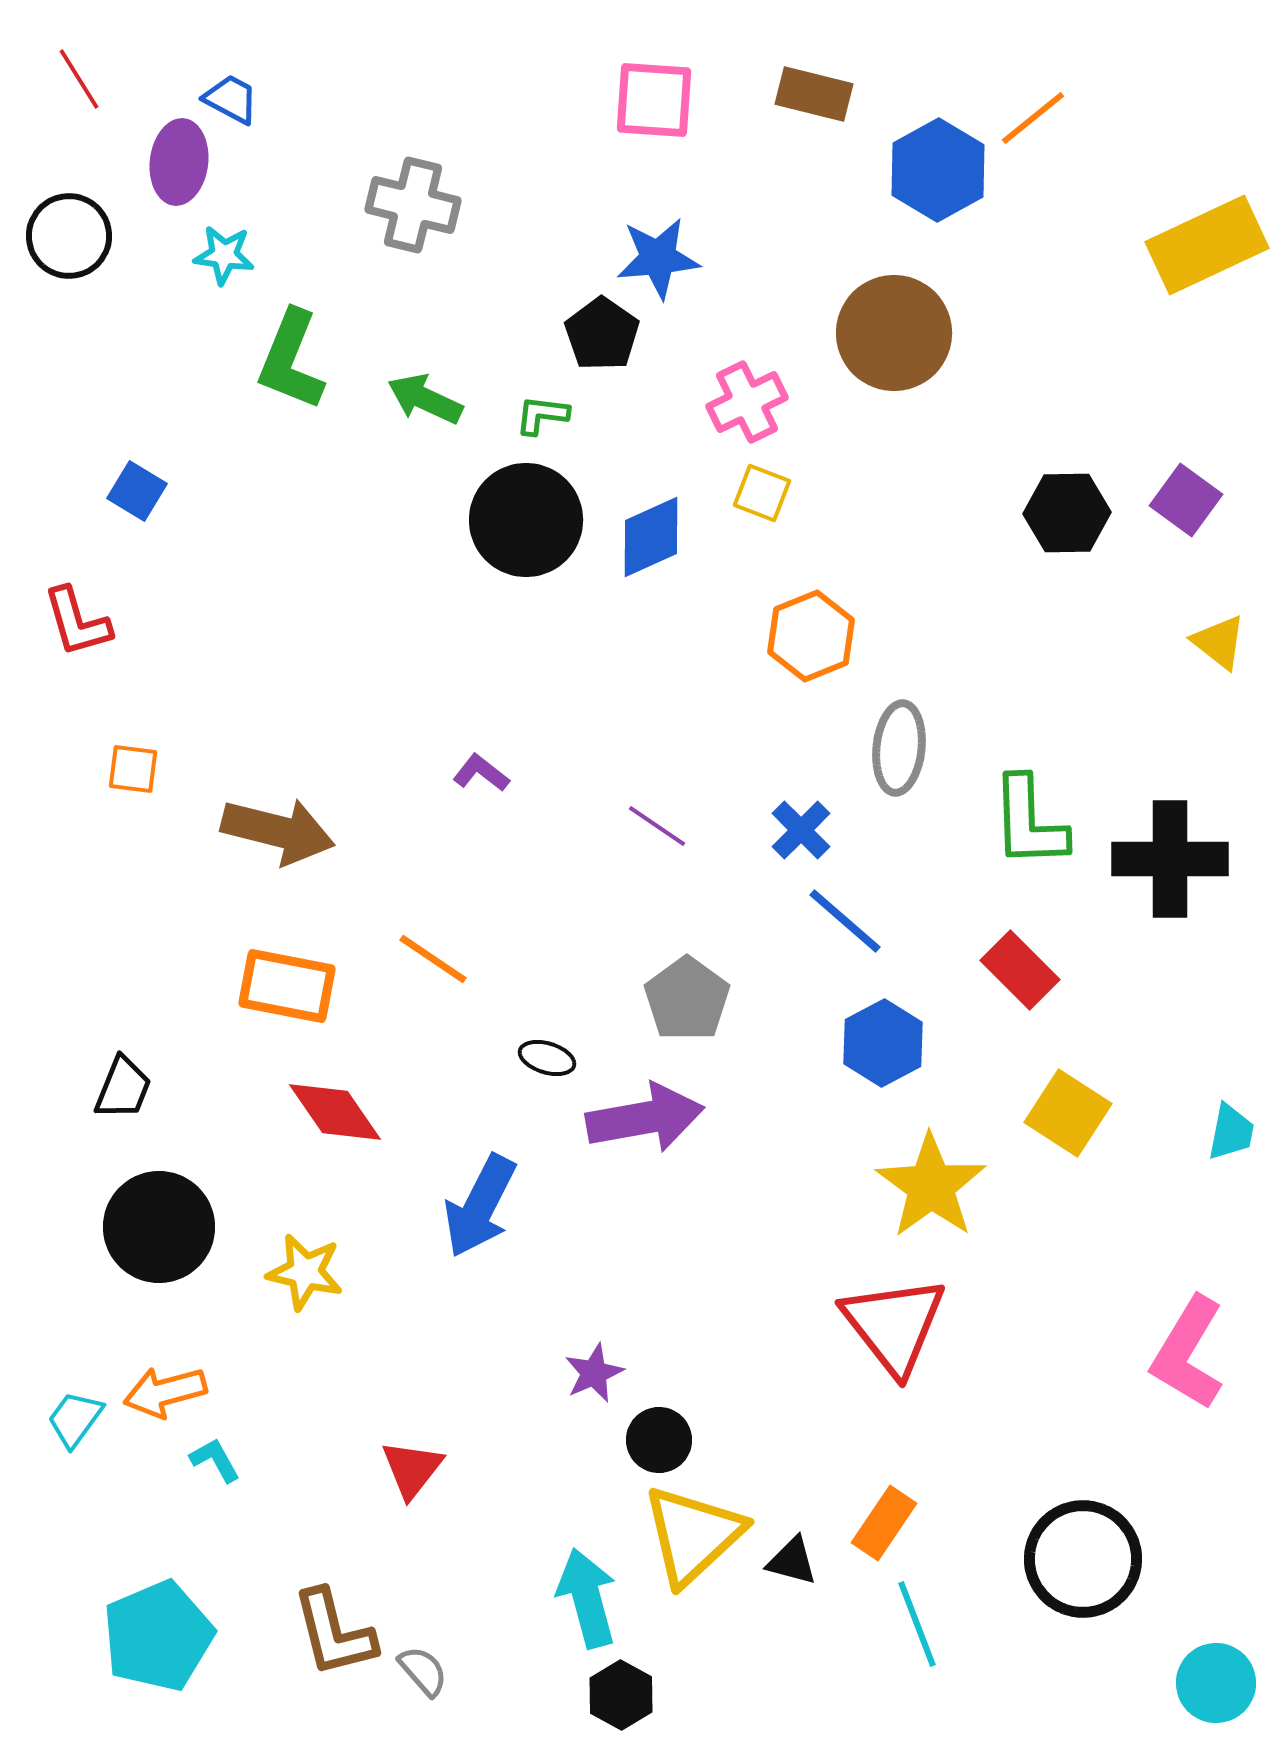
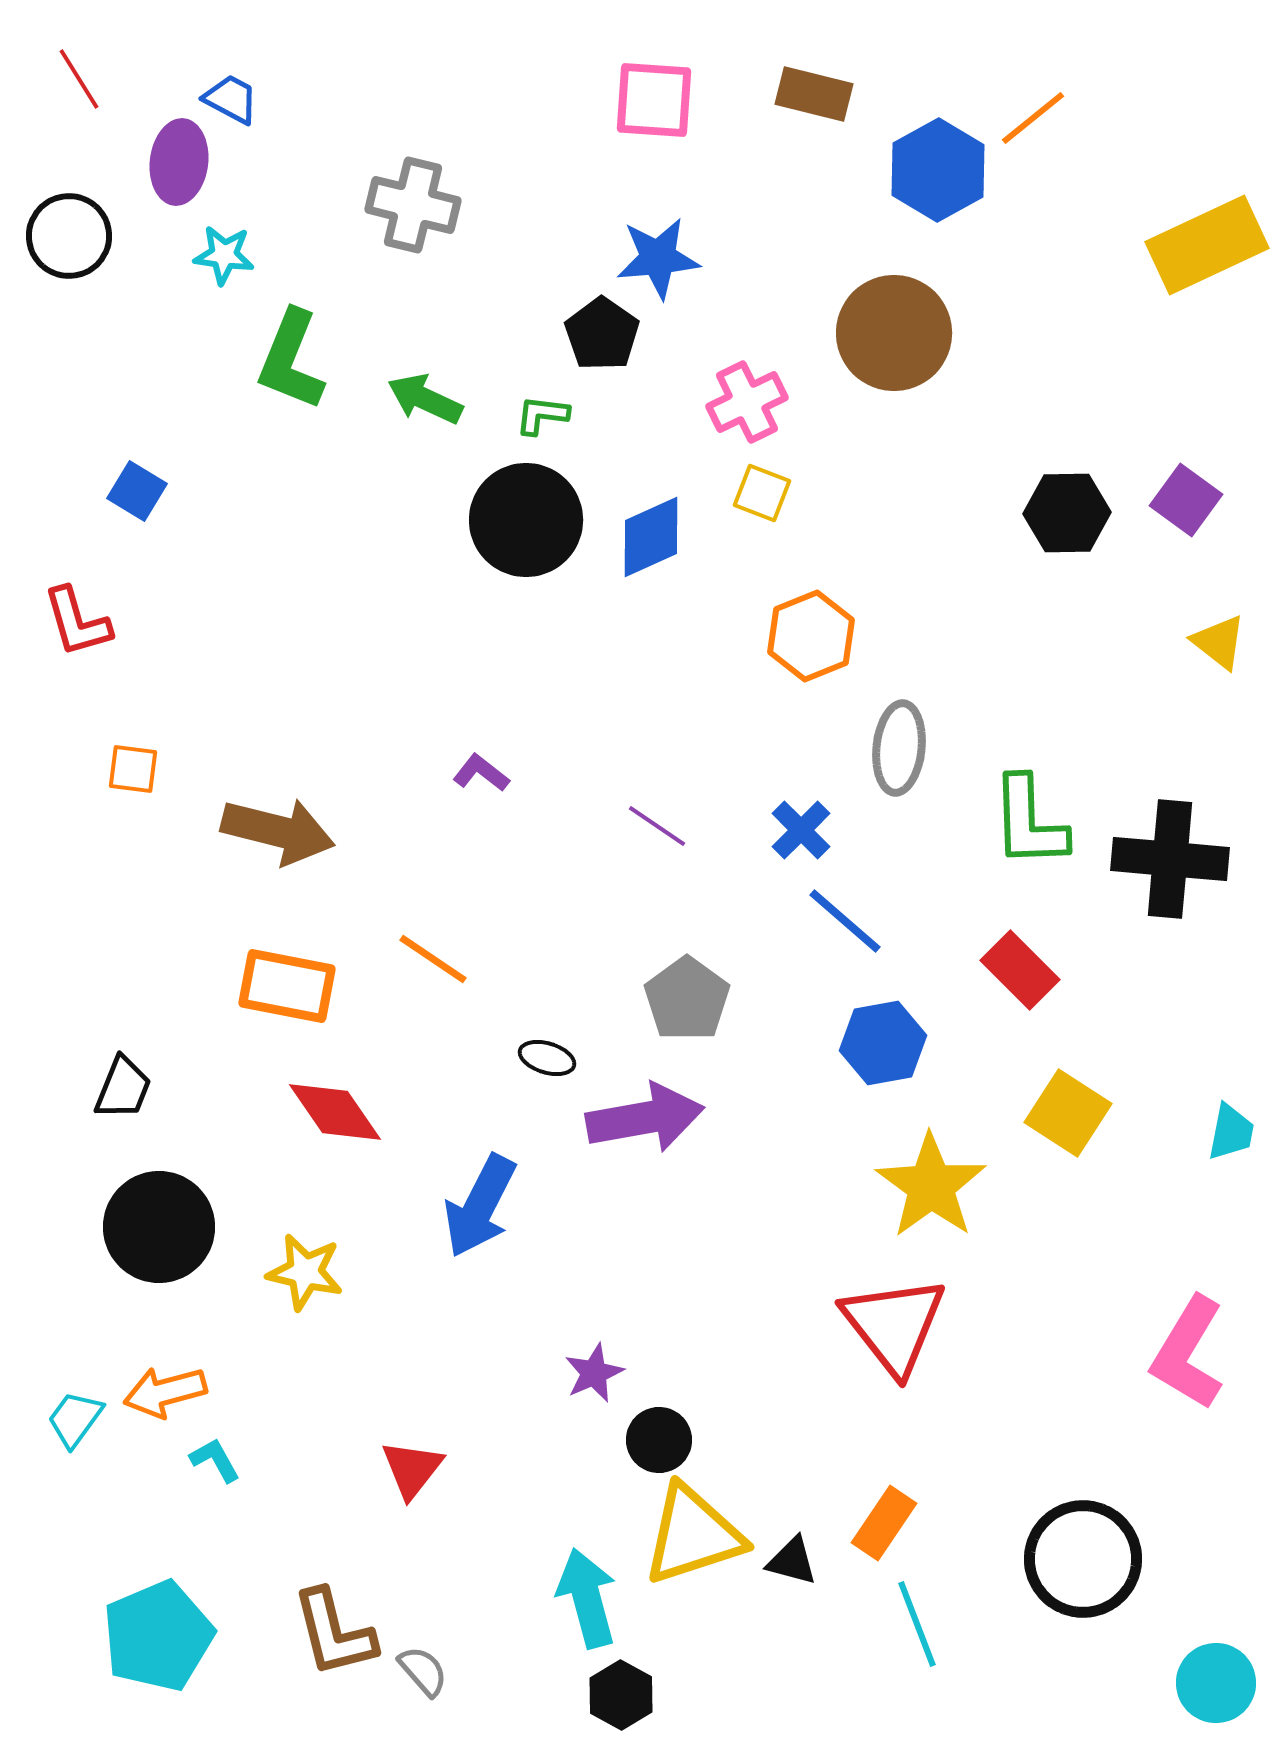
black cross at (1170, 859): rotated 5 degrees clockwise
blue hexagon at (883, 1043): rotated 18 degrees clockwise
yellow triangle at (693, 1535): rotated 25 degrees clockwise
